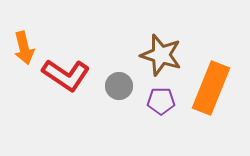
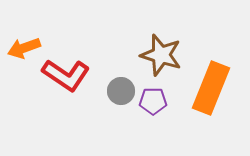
orange arrow: rotated 84 degrees clockwise
gray circle: moved 2 px right, 5 px down
purple pentagon: moved 8 px left
